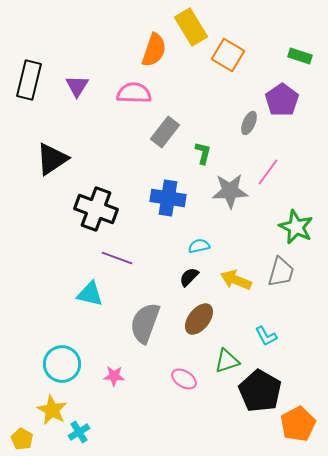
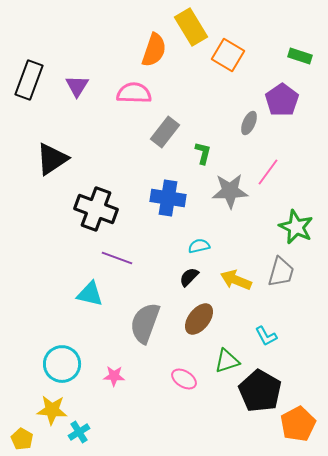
black rectangle: rotated 6 degrees clockwise
yellow star: rotated 24 degrees counterclockwise
